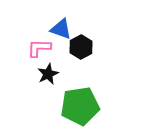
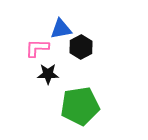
blue triangle: rotated 30 degrees counterclockwise
pink L-shape: moved 2 px left
black star: rotated 25 degrees clockwise
